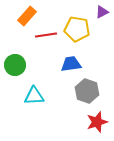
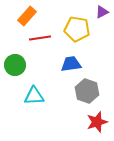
red line: moved 6 px left, 3 px down
